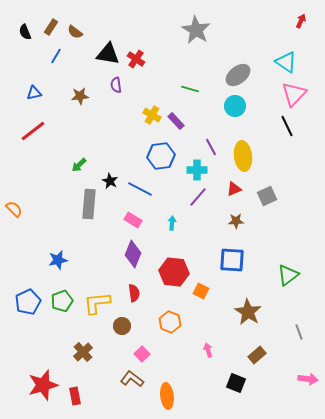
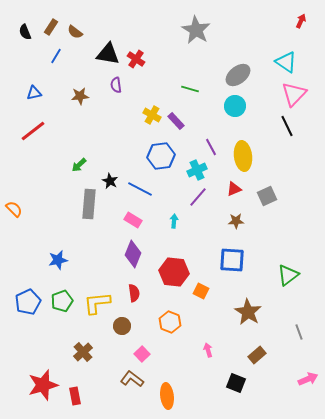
cyan cross at (197, 170): rotated 24 degrees counterclockwise
cyan arrow at (172, 223): moved 2 px right, 2 px up
pink arrow at (308, 379): rotated 30 degrees counterclockwise
